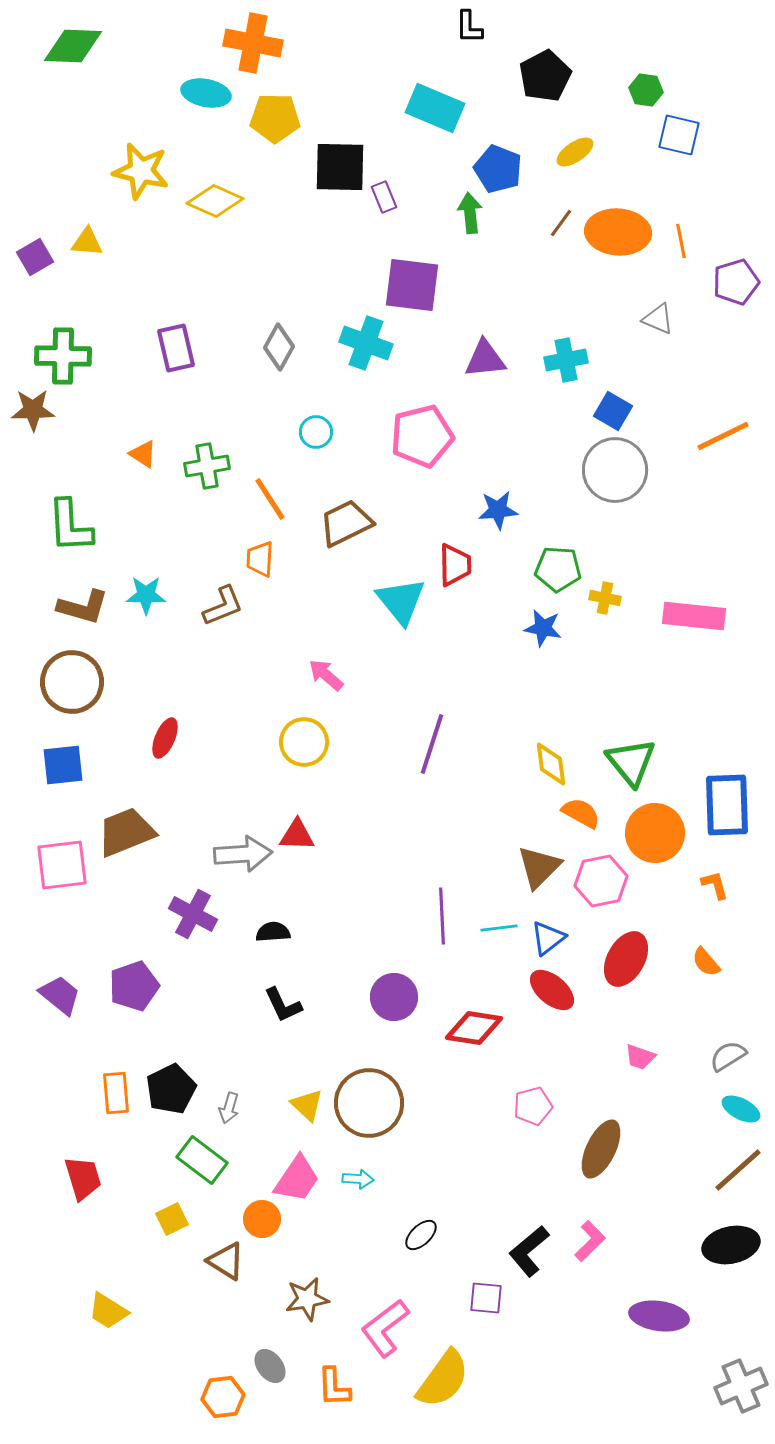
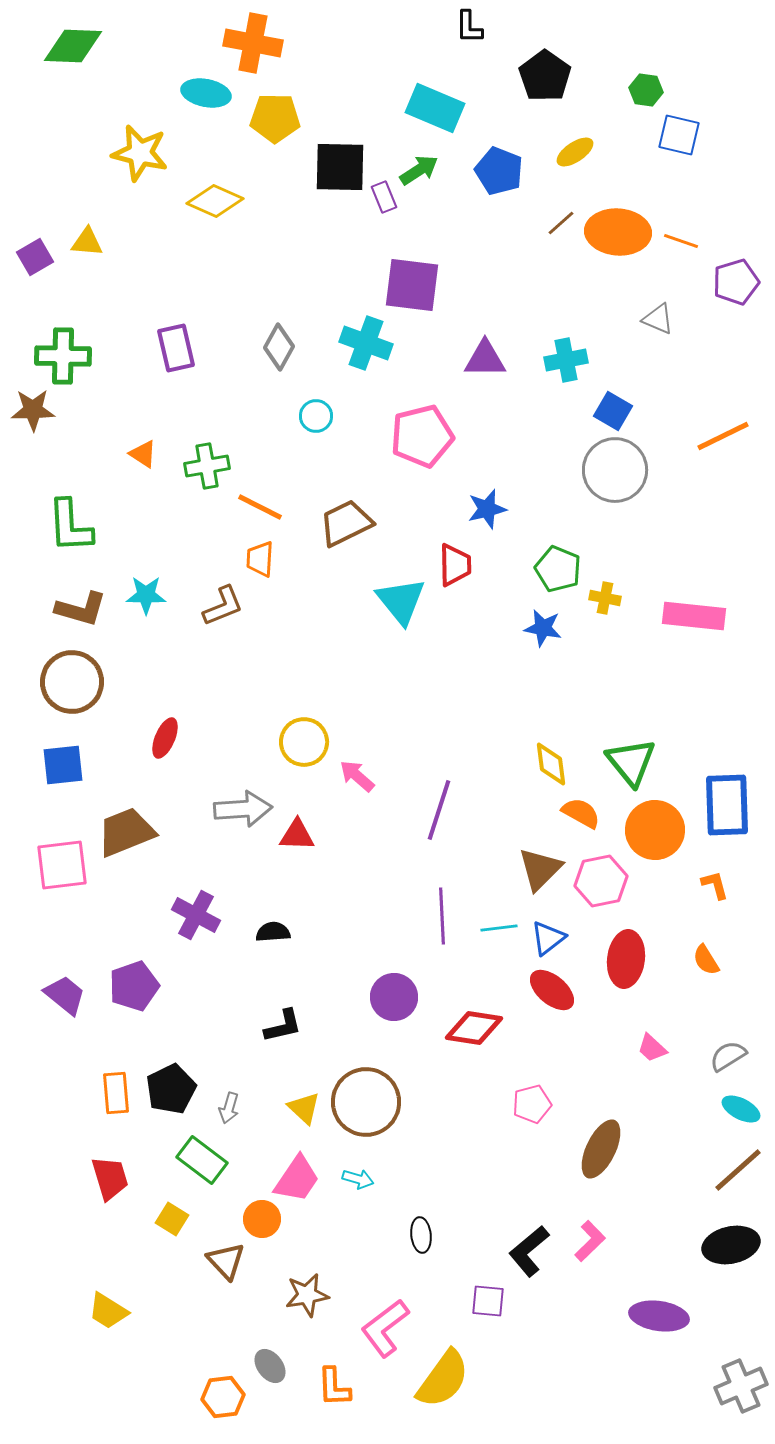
black pentagon at (545, 76): rotated 9 degrees counterclockwise
blue pentagon at (498, 169): moved 1 px right, 2 px down
yellow star at (141, 171): moved 1 px left, 18 px up
green arrow at (470, 213): moved 51 px left, 43 px up; rotated 63 degrees clockwise
brown line at (561, 223): rotated 12 degrees clockwise
orange line at (681, 241): rotated 60 degrees counterclockwise
purple triangle at (485, 359): rotated 6 degrees clockwise
cyan circle at (316, 432): moved 16 px up
orange line at (270, 499): moved 10 px left, 8 px down; rotated 30 degrees counterclockwise
blue star at (498, 510): moved 11 px left, 1 px up; rotated 9 degrees counterclockwise
green pentagon at (558, 569): rotated 18 degrees clockwise
brown L-shape at (83, 607): moved 2 px left, 2 px down
pink arrow at (326, 675): moved 31 px right, 101 px down
purple line at (432, 744): moved 7 px right, 66 px down
orange circle at (655, 833): moved 3 px up
gray arrow at (243, 854): moved 45 px up
brown triangle at (539, 867): moved 1 px right, 2 px down
purple cross at (193, 914): moved 3 px right, 1 px down
red ellipse at (626, 959): rotated 22 degrees counterclockwise
orange semicircle at (706, 962): moved 2 px up; rotated 8 degrees clockwise
purple trapezoid at (60, 995): moved 5 px right
black L-shape at (283, 1005): moved 21 px down; rotated 78 degrees counterclockwise
pink trapezoid at (640, 1057): moved 12 px right, 9 px up; rotated 24 degrees clockwise
brown circle at (369, 1103): moved 3 px left, 1 px up
yellow triangle at (307, 1105): moved 3 px left, 3 px down
pink pentagon at (533, 1106): moved 1 px left, 2 px up
red trapezoid at (83, 1178): moved 27 px right
cyan arrow at (358, 1179): rotated 12 degrees clockwise
yellow square at (172, 1219): rotated 32 degrees counterclockwise
black ellipse at (421, 1235): rotated 52 degrees counterclockwise
brown triangle at (226, 1261): rotated 15 degrees clockwise
purple square at (486, 1298): moved 2 px right, 3 px down
brown star at (307, 1299): moved 4 px up
